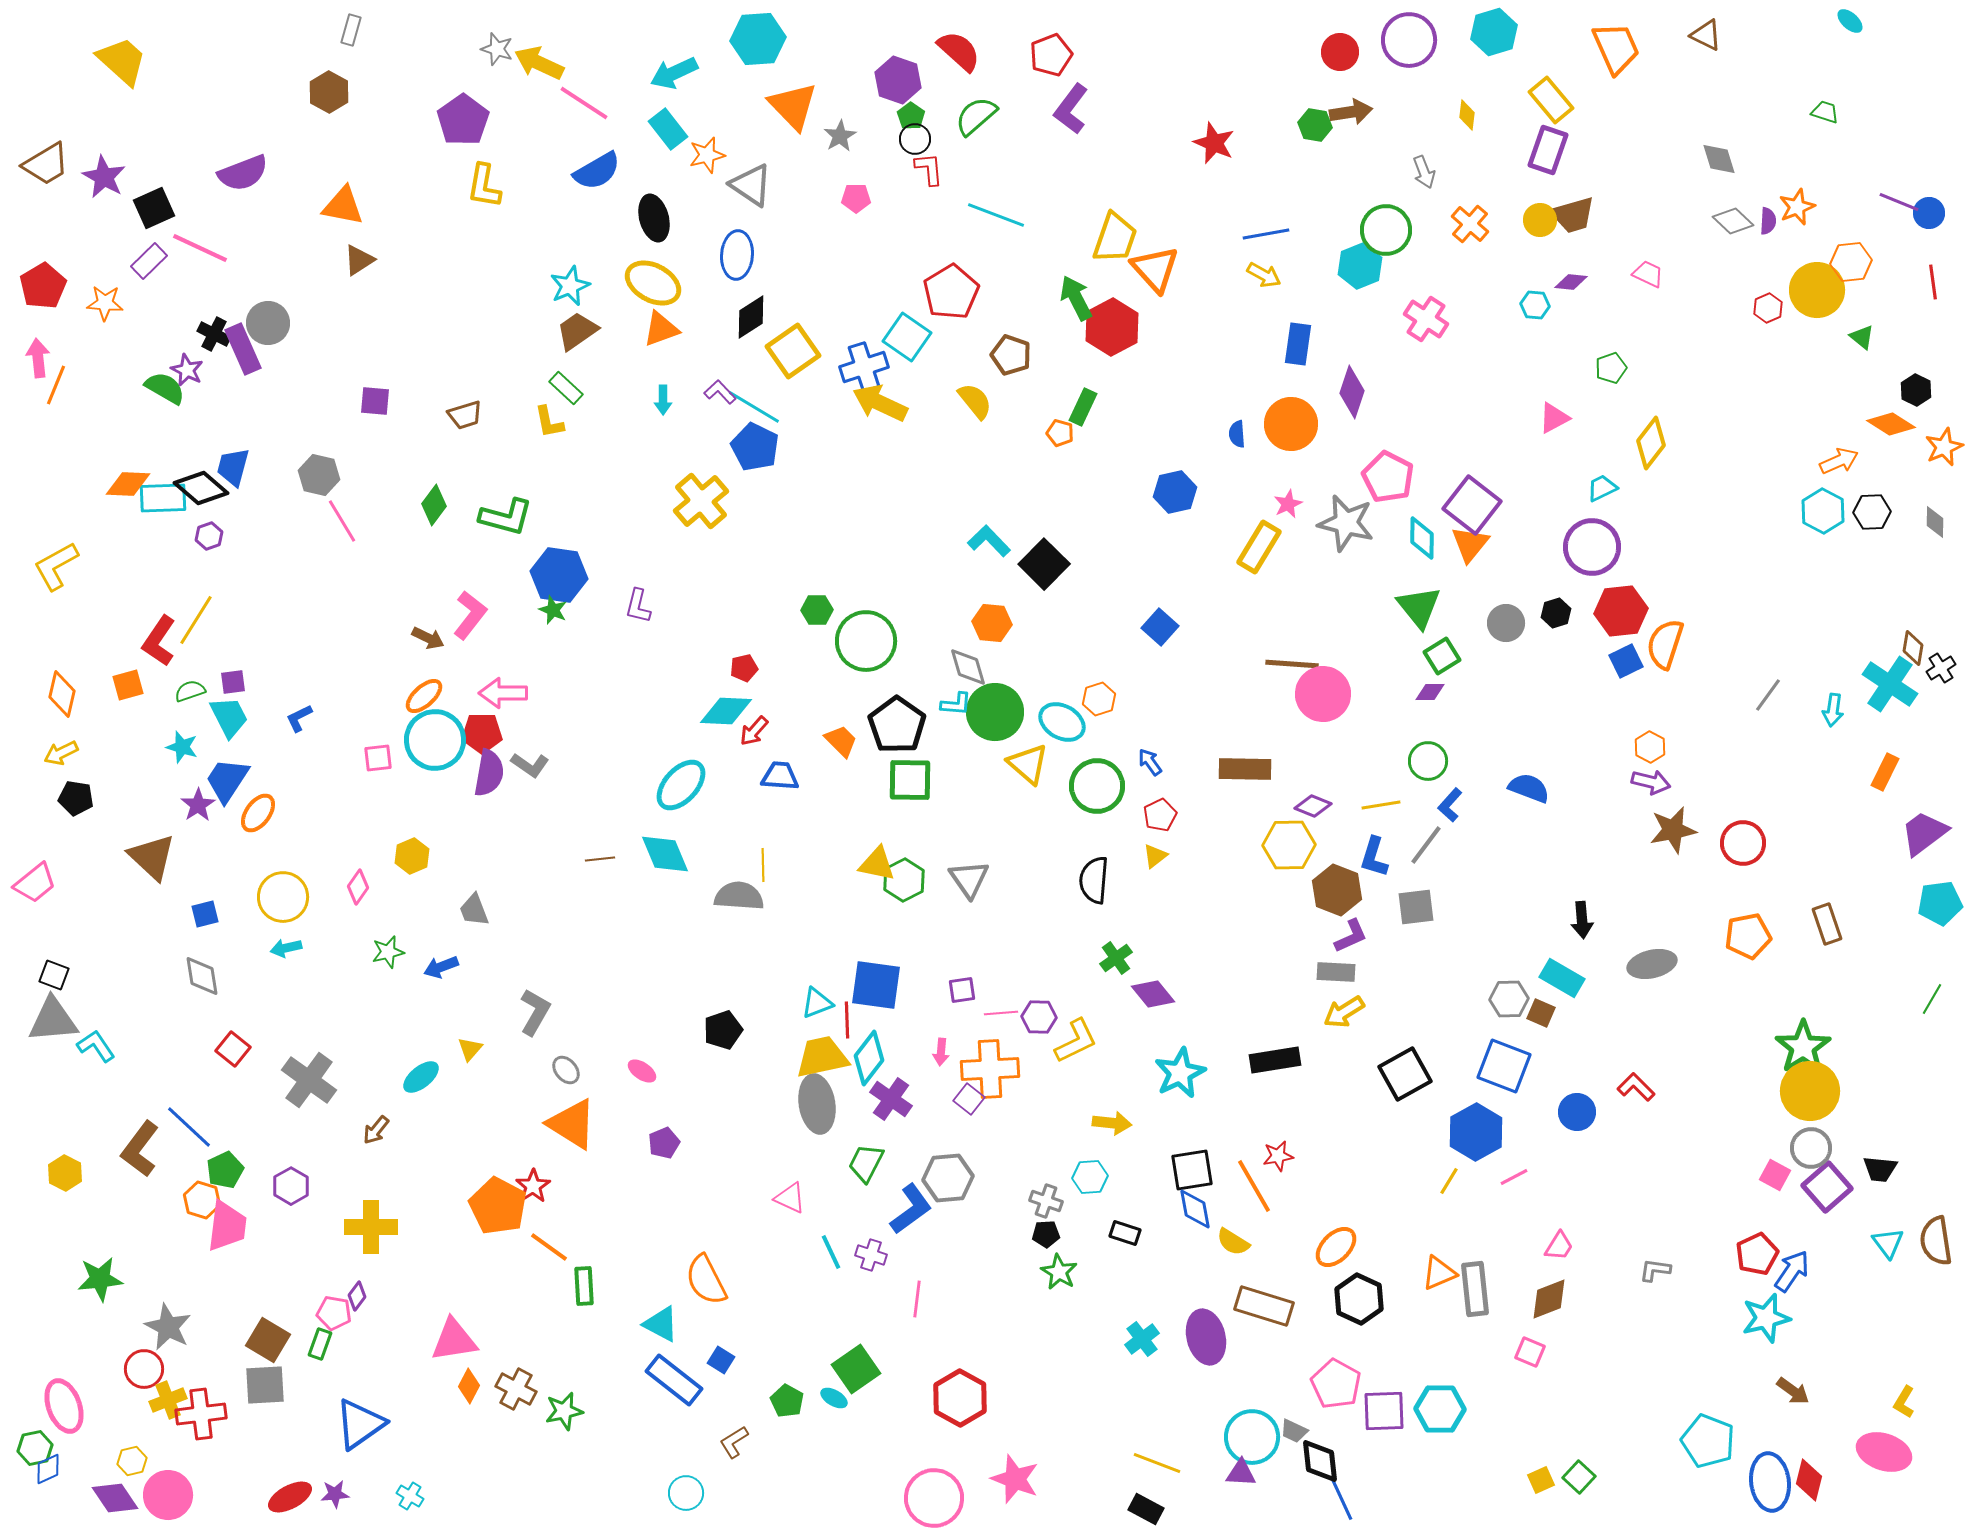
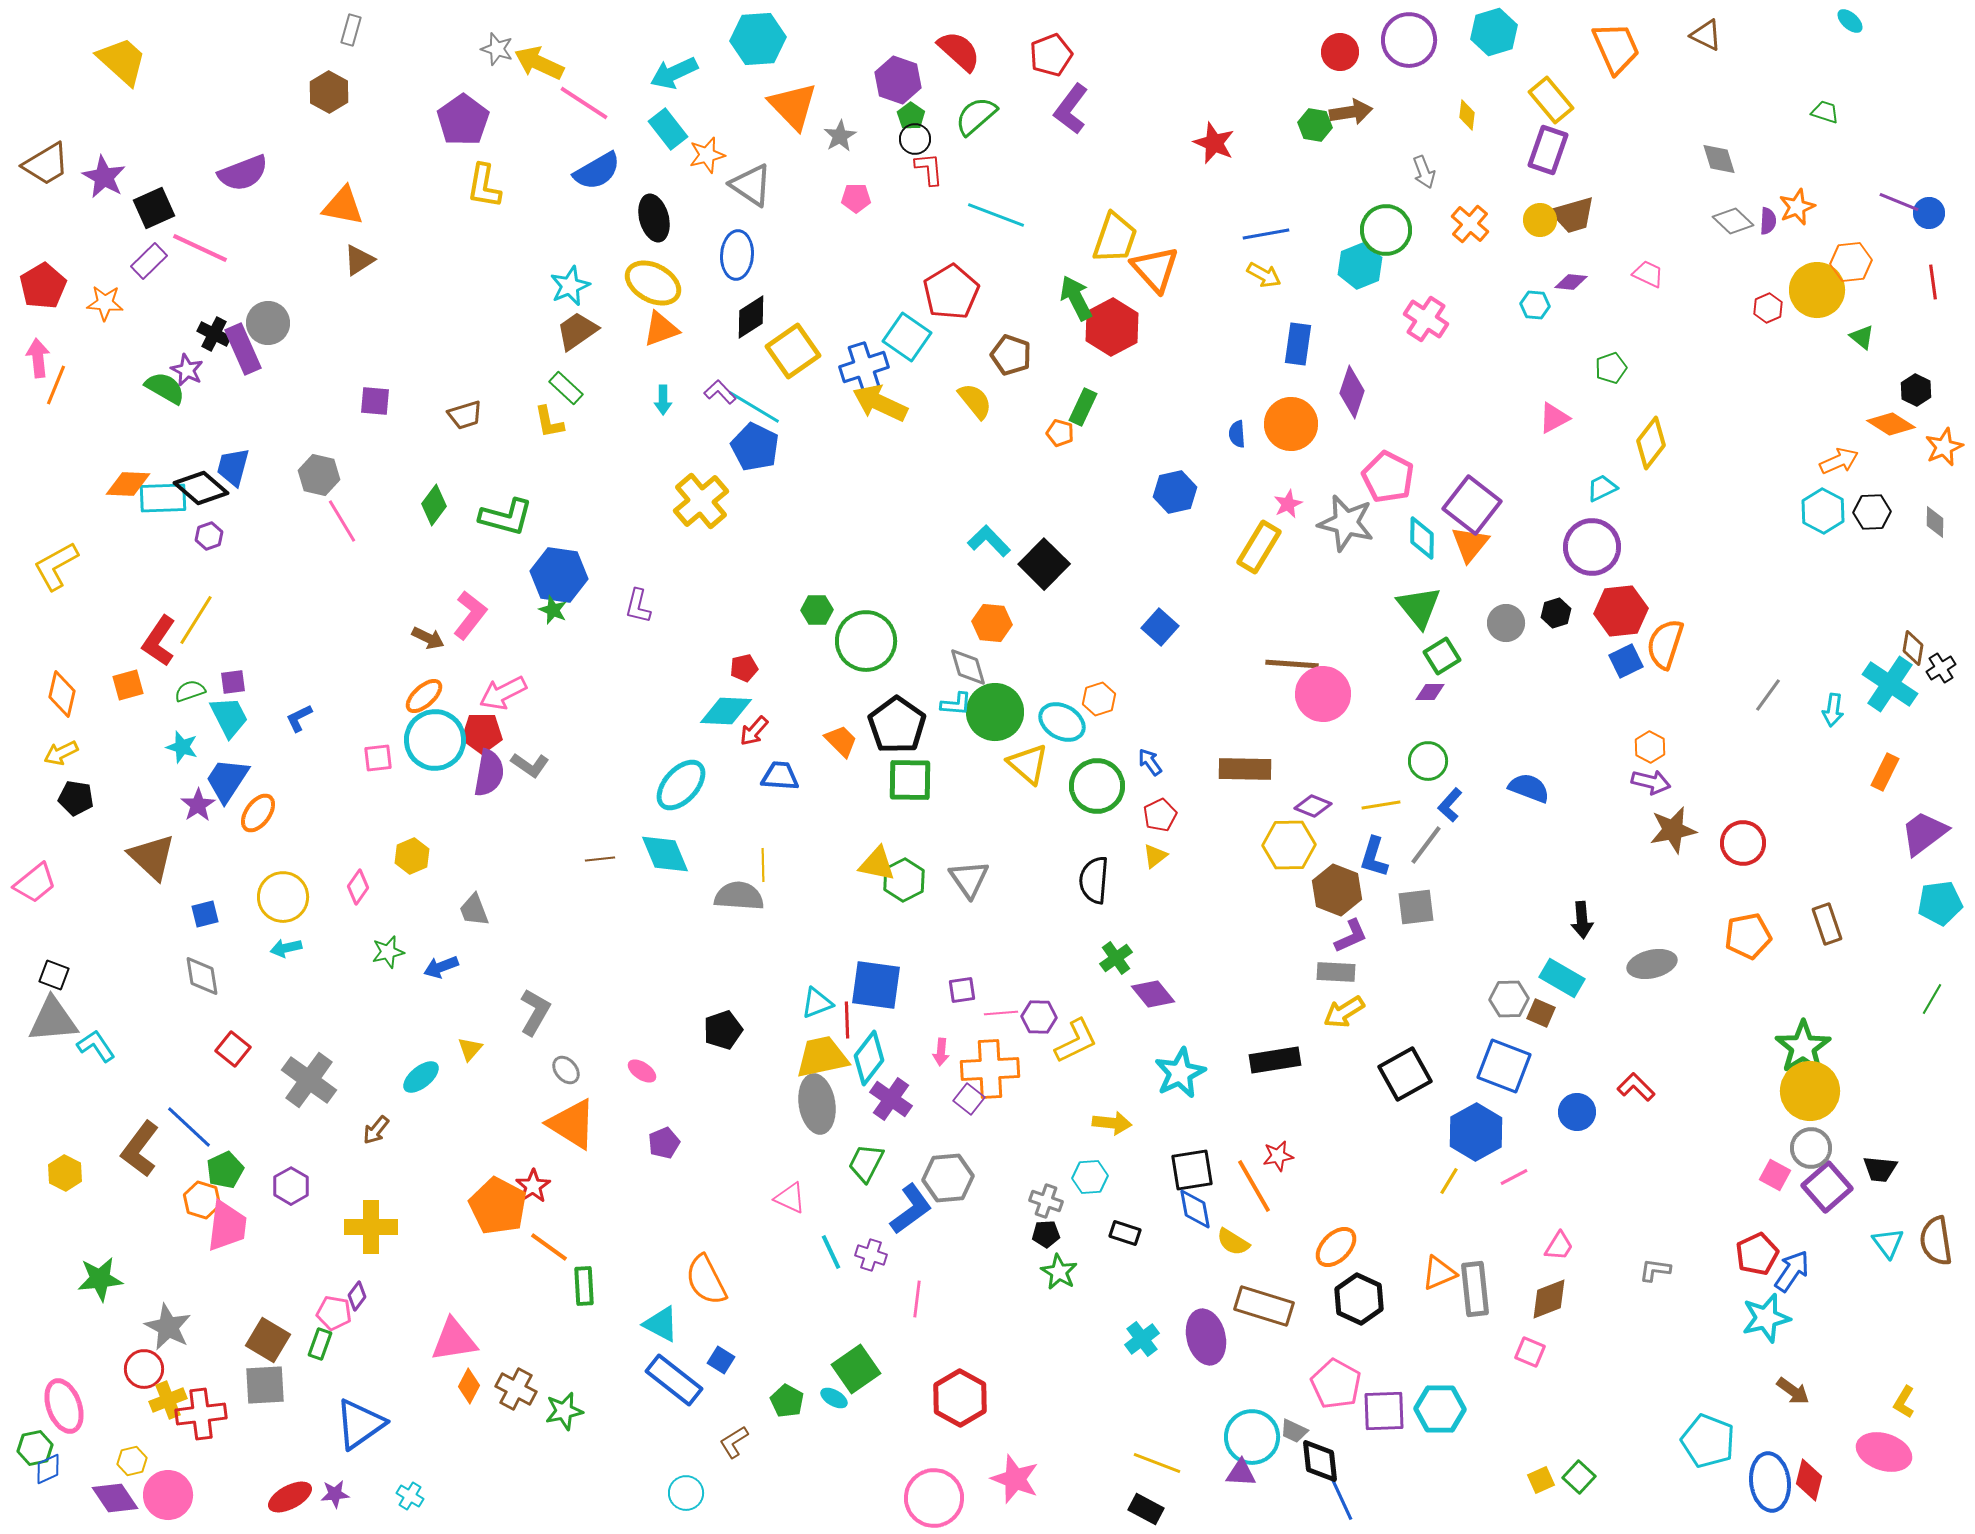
pink arrow at (503, 693): rotated 27 degrees counterclockwise
